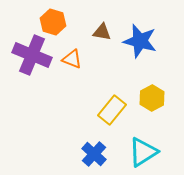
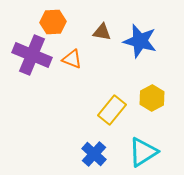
orange hexagon: rotated 20 degrees counterclockwise
